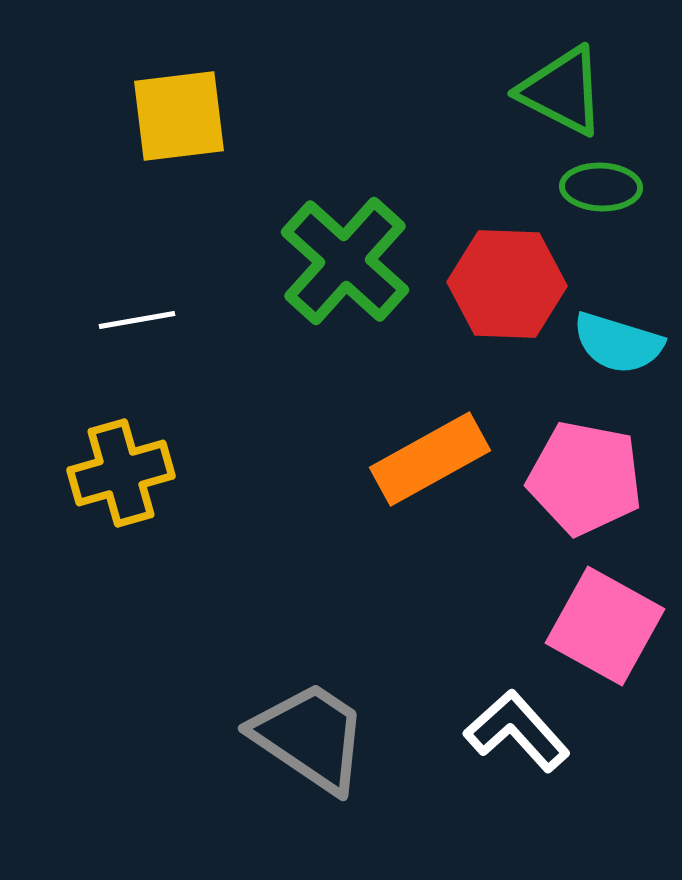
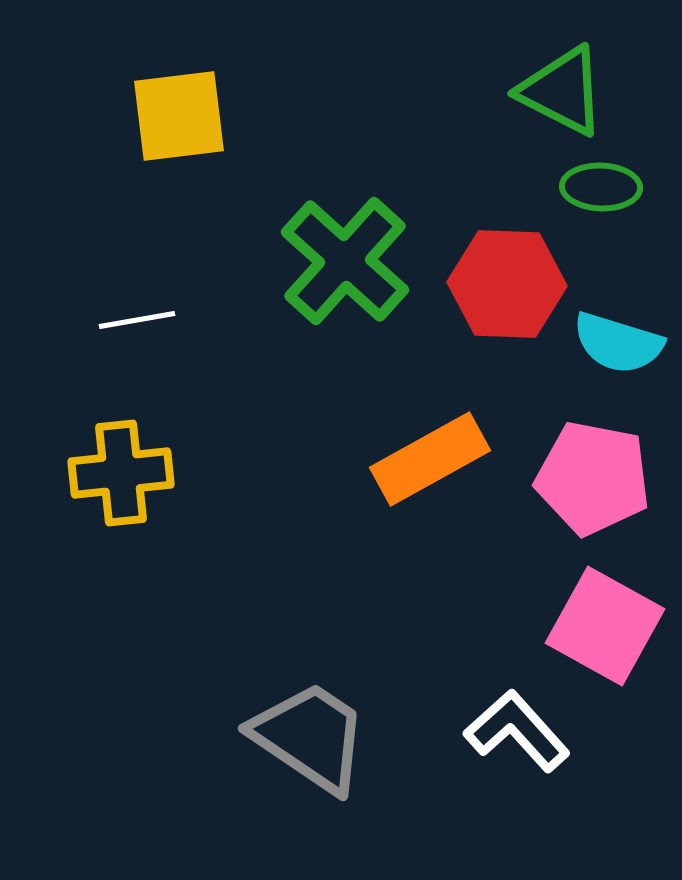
yellow cross: rotated 10 degrees clockwise
pink pentagon: moved 8 px right
